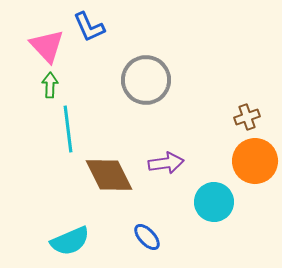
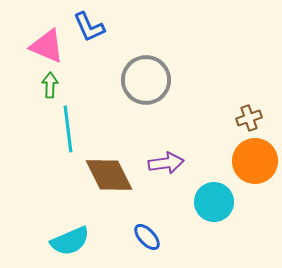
pink triangle: rotated 24 degrees counterclockwise
brown cross: moved 2 px right, 1 px down
